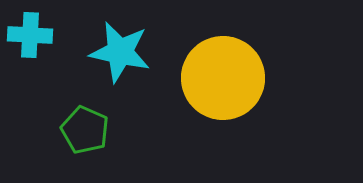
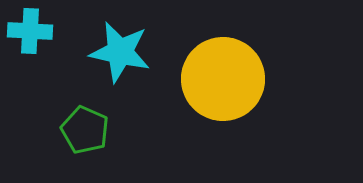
cyan cross: moved 4 px up
yellow circle: moved 1 px down
